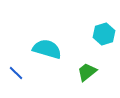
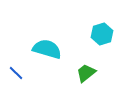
cyan hexagon: moved 2 px left
green trapezoid: moved 1 px left, 1 px down
